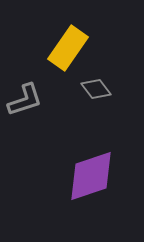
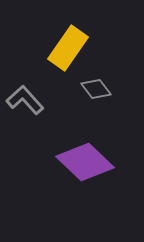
gray L-shape: rotated 114 degrees counterclockwise
purple diamond: moved 6 px left, 14 px up; rotated 62 degrees clockwise
